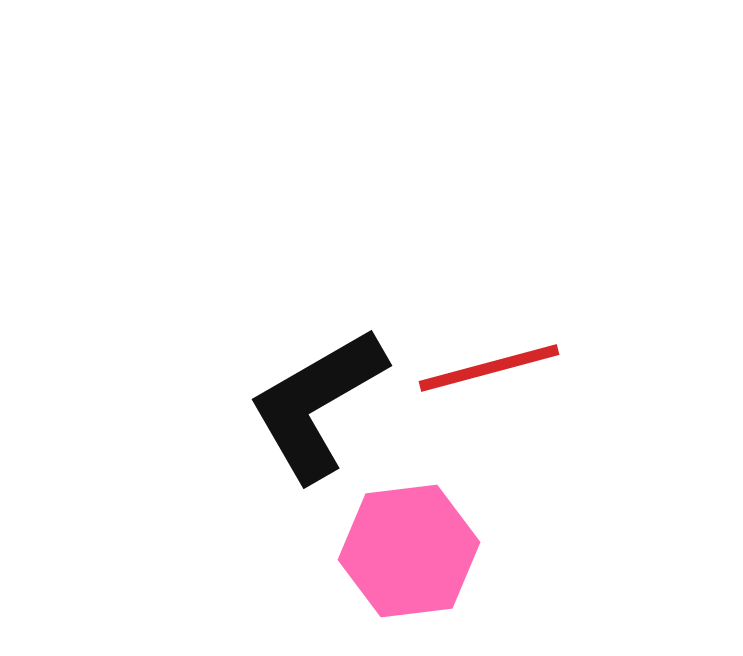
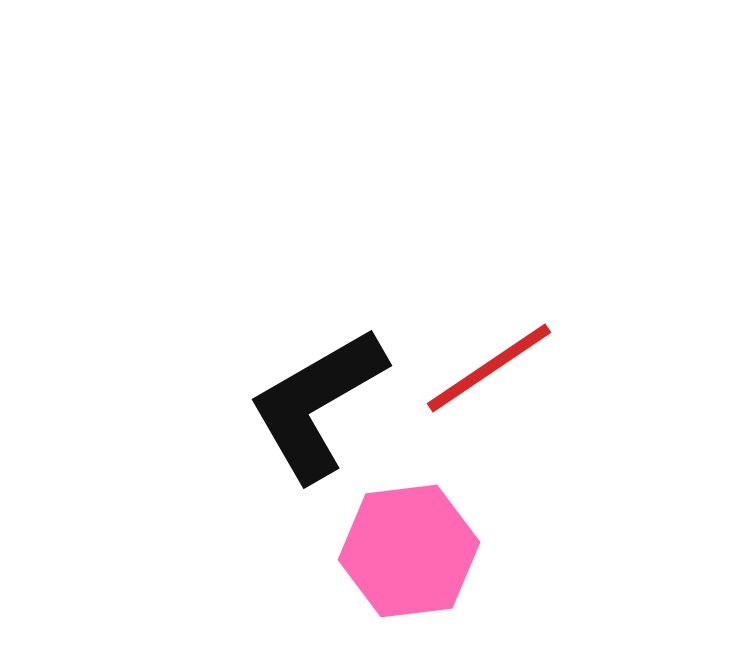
red line: rotated 19 degrees counterclockwise
